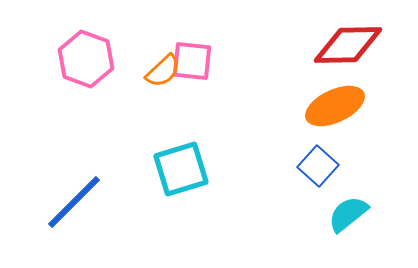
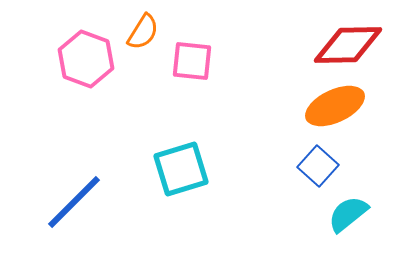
orange semicircle: moved 20 px left, 39 px up; rotated 15 degrees counterclockwise
